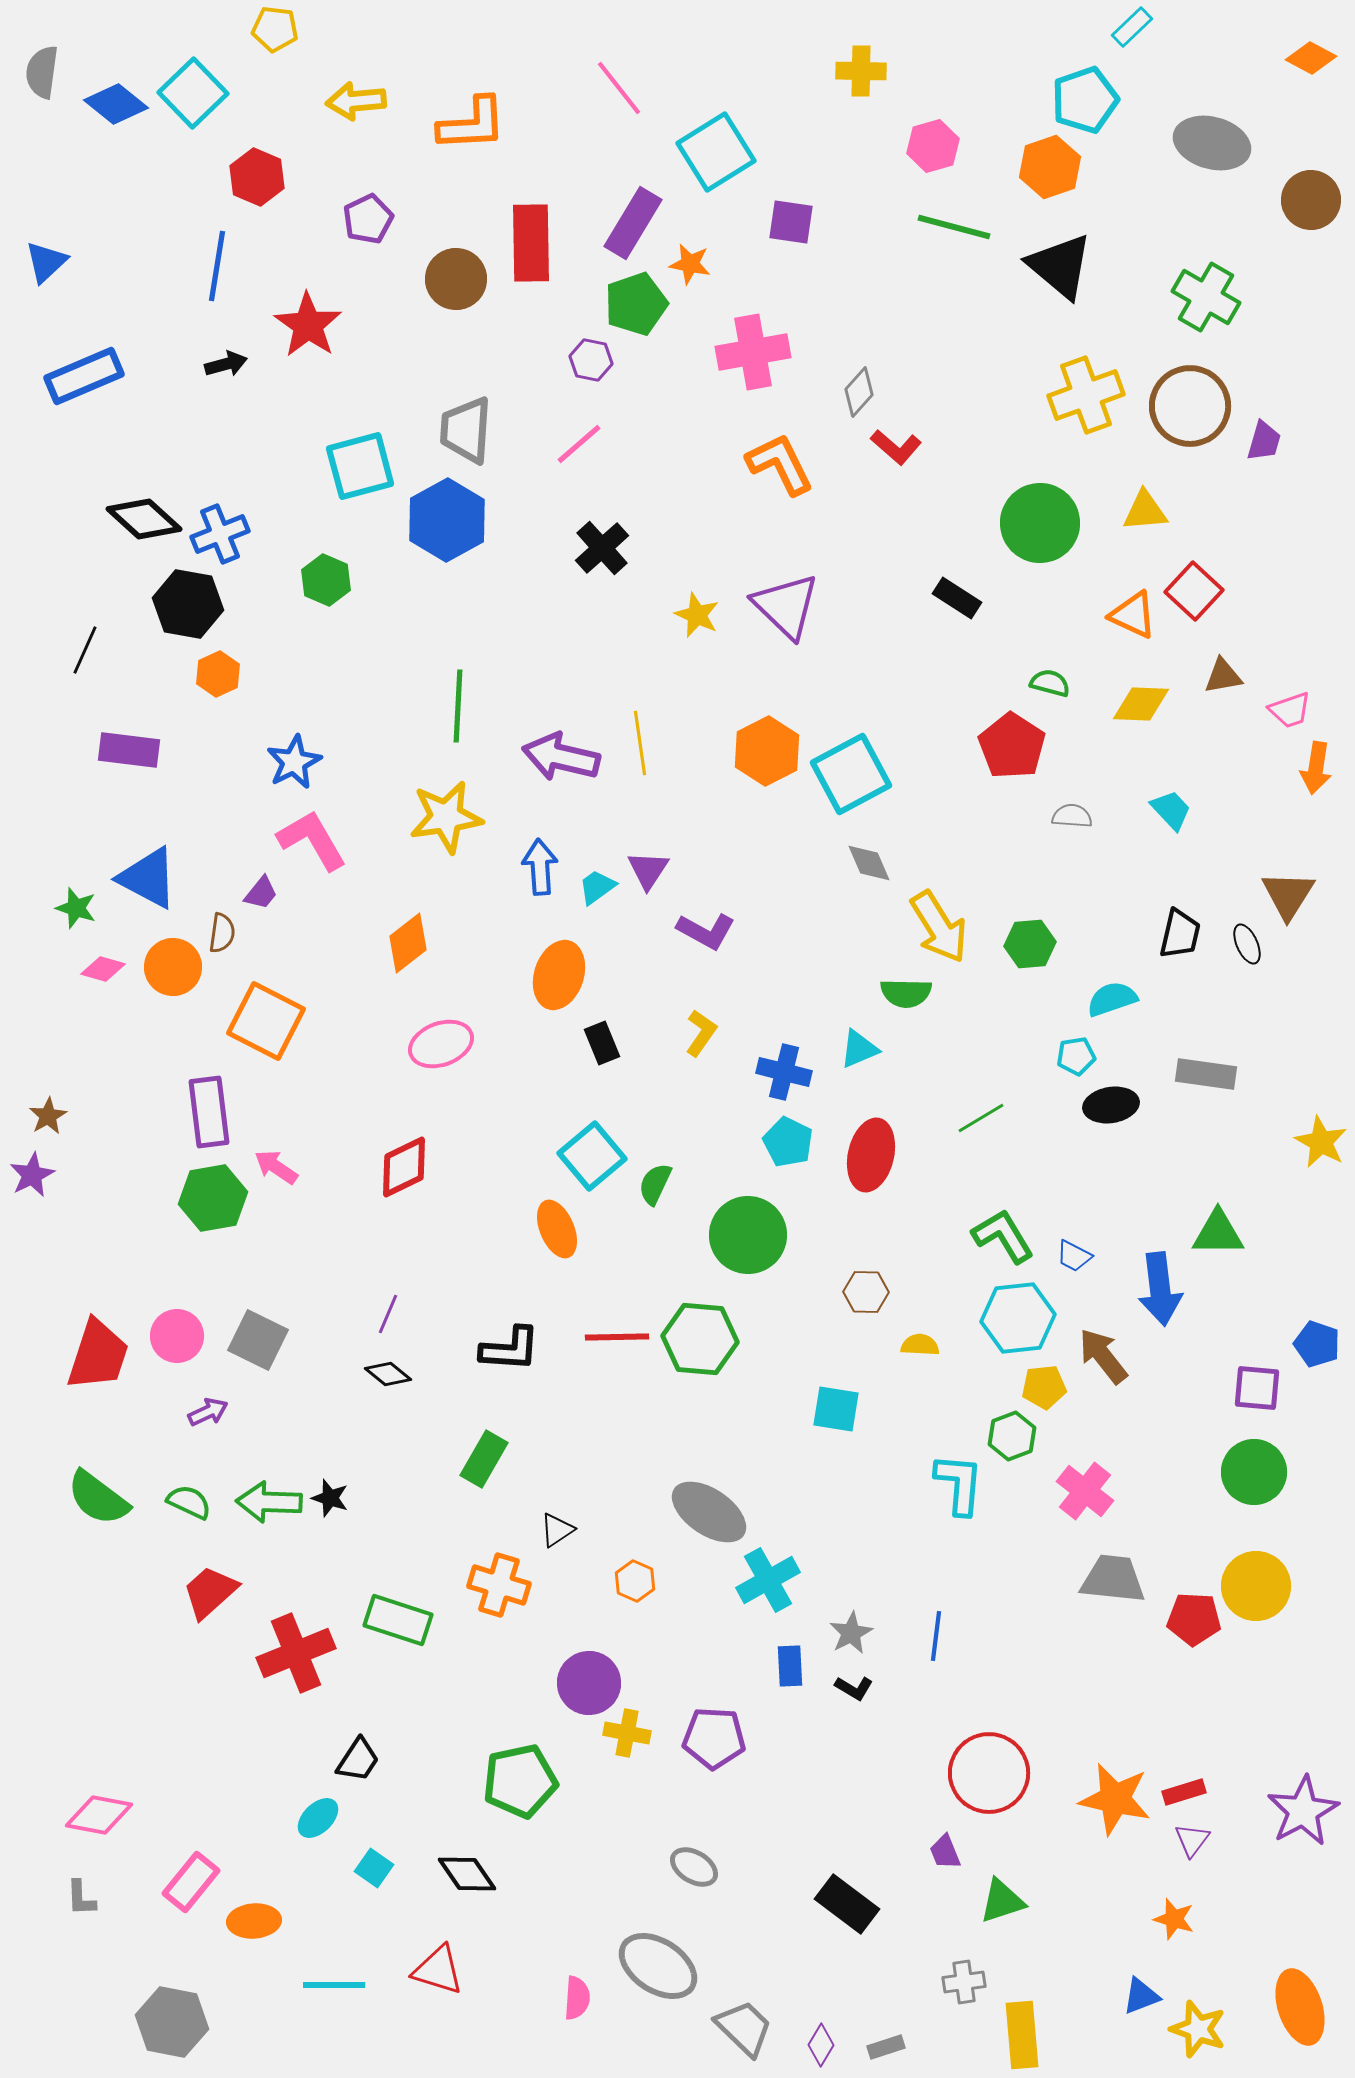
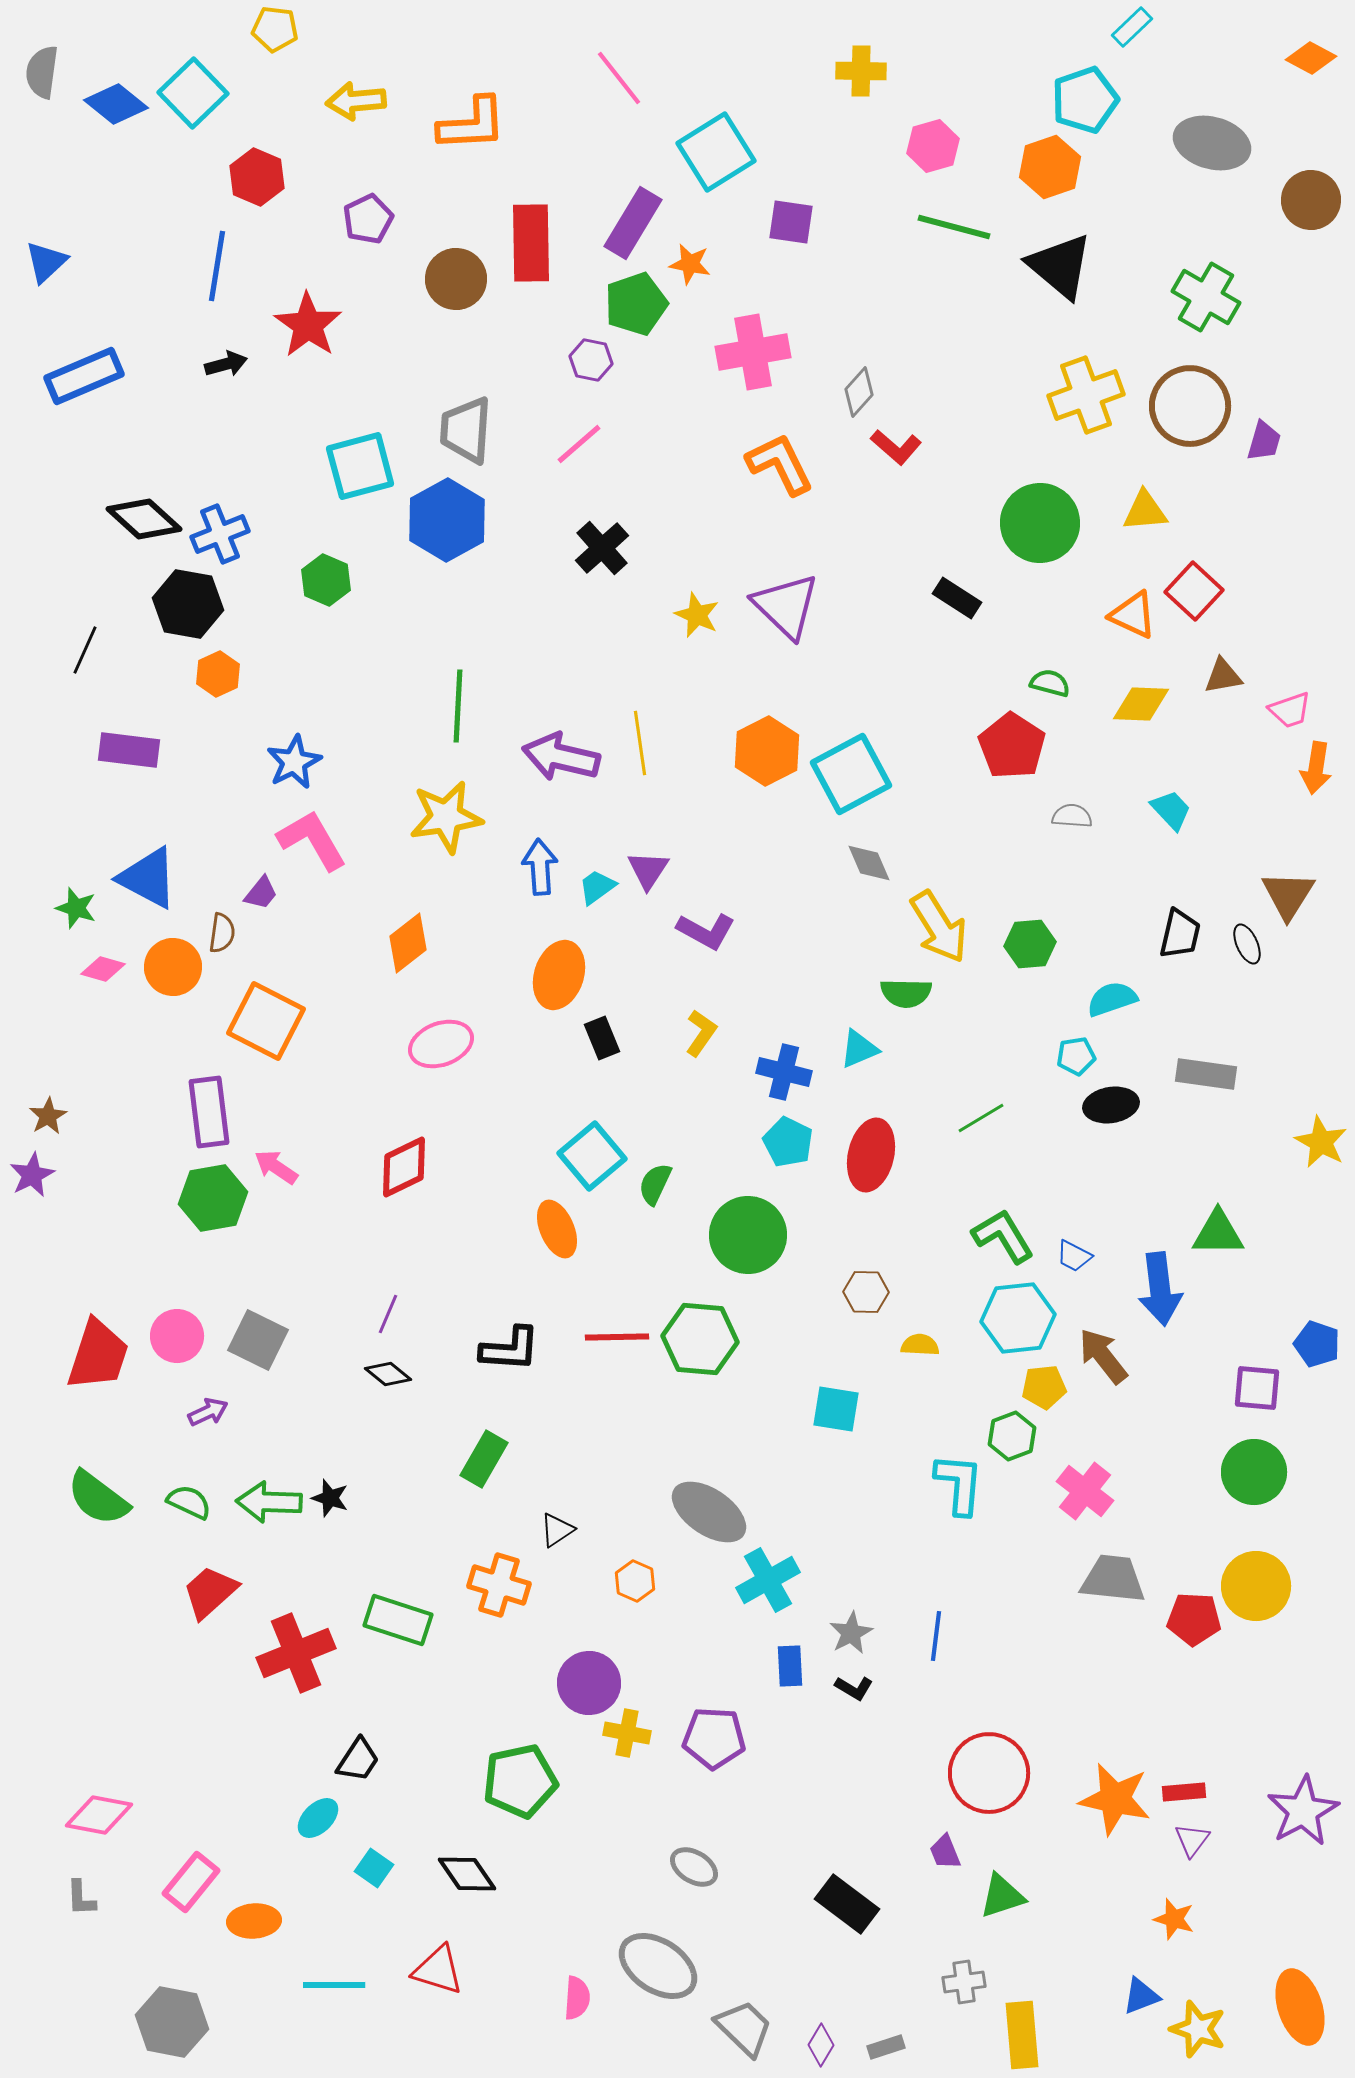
pink line at (619, 88): moved 10 px up
black rectangle at (602, 1043): moved 5 px up
red rectangle at (1184, 1792): rotated 12 degrees clockwise
green triangle at (1002, 1901): moved 5 px up
